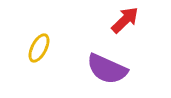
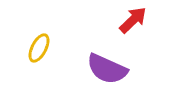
red arrow: moved 8 px right
